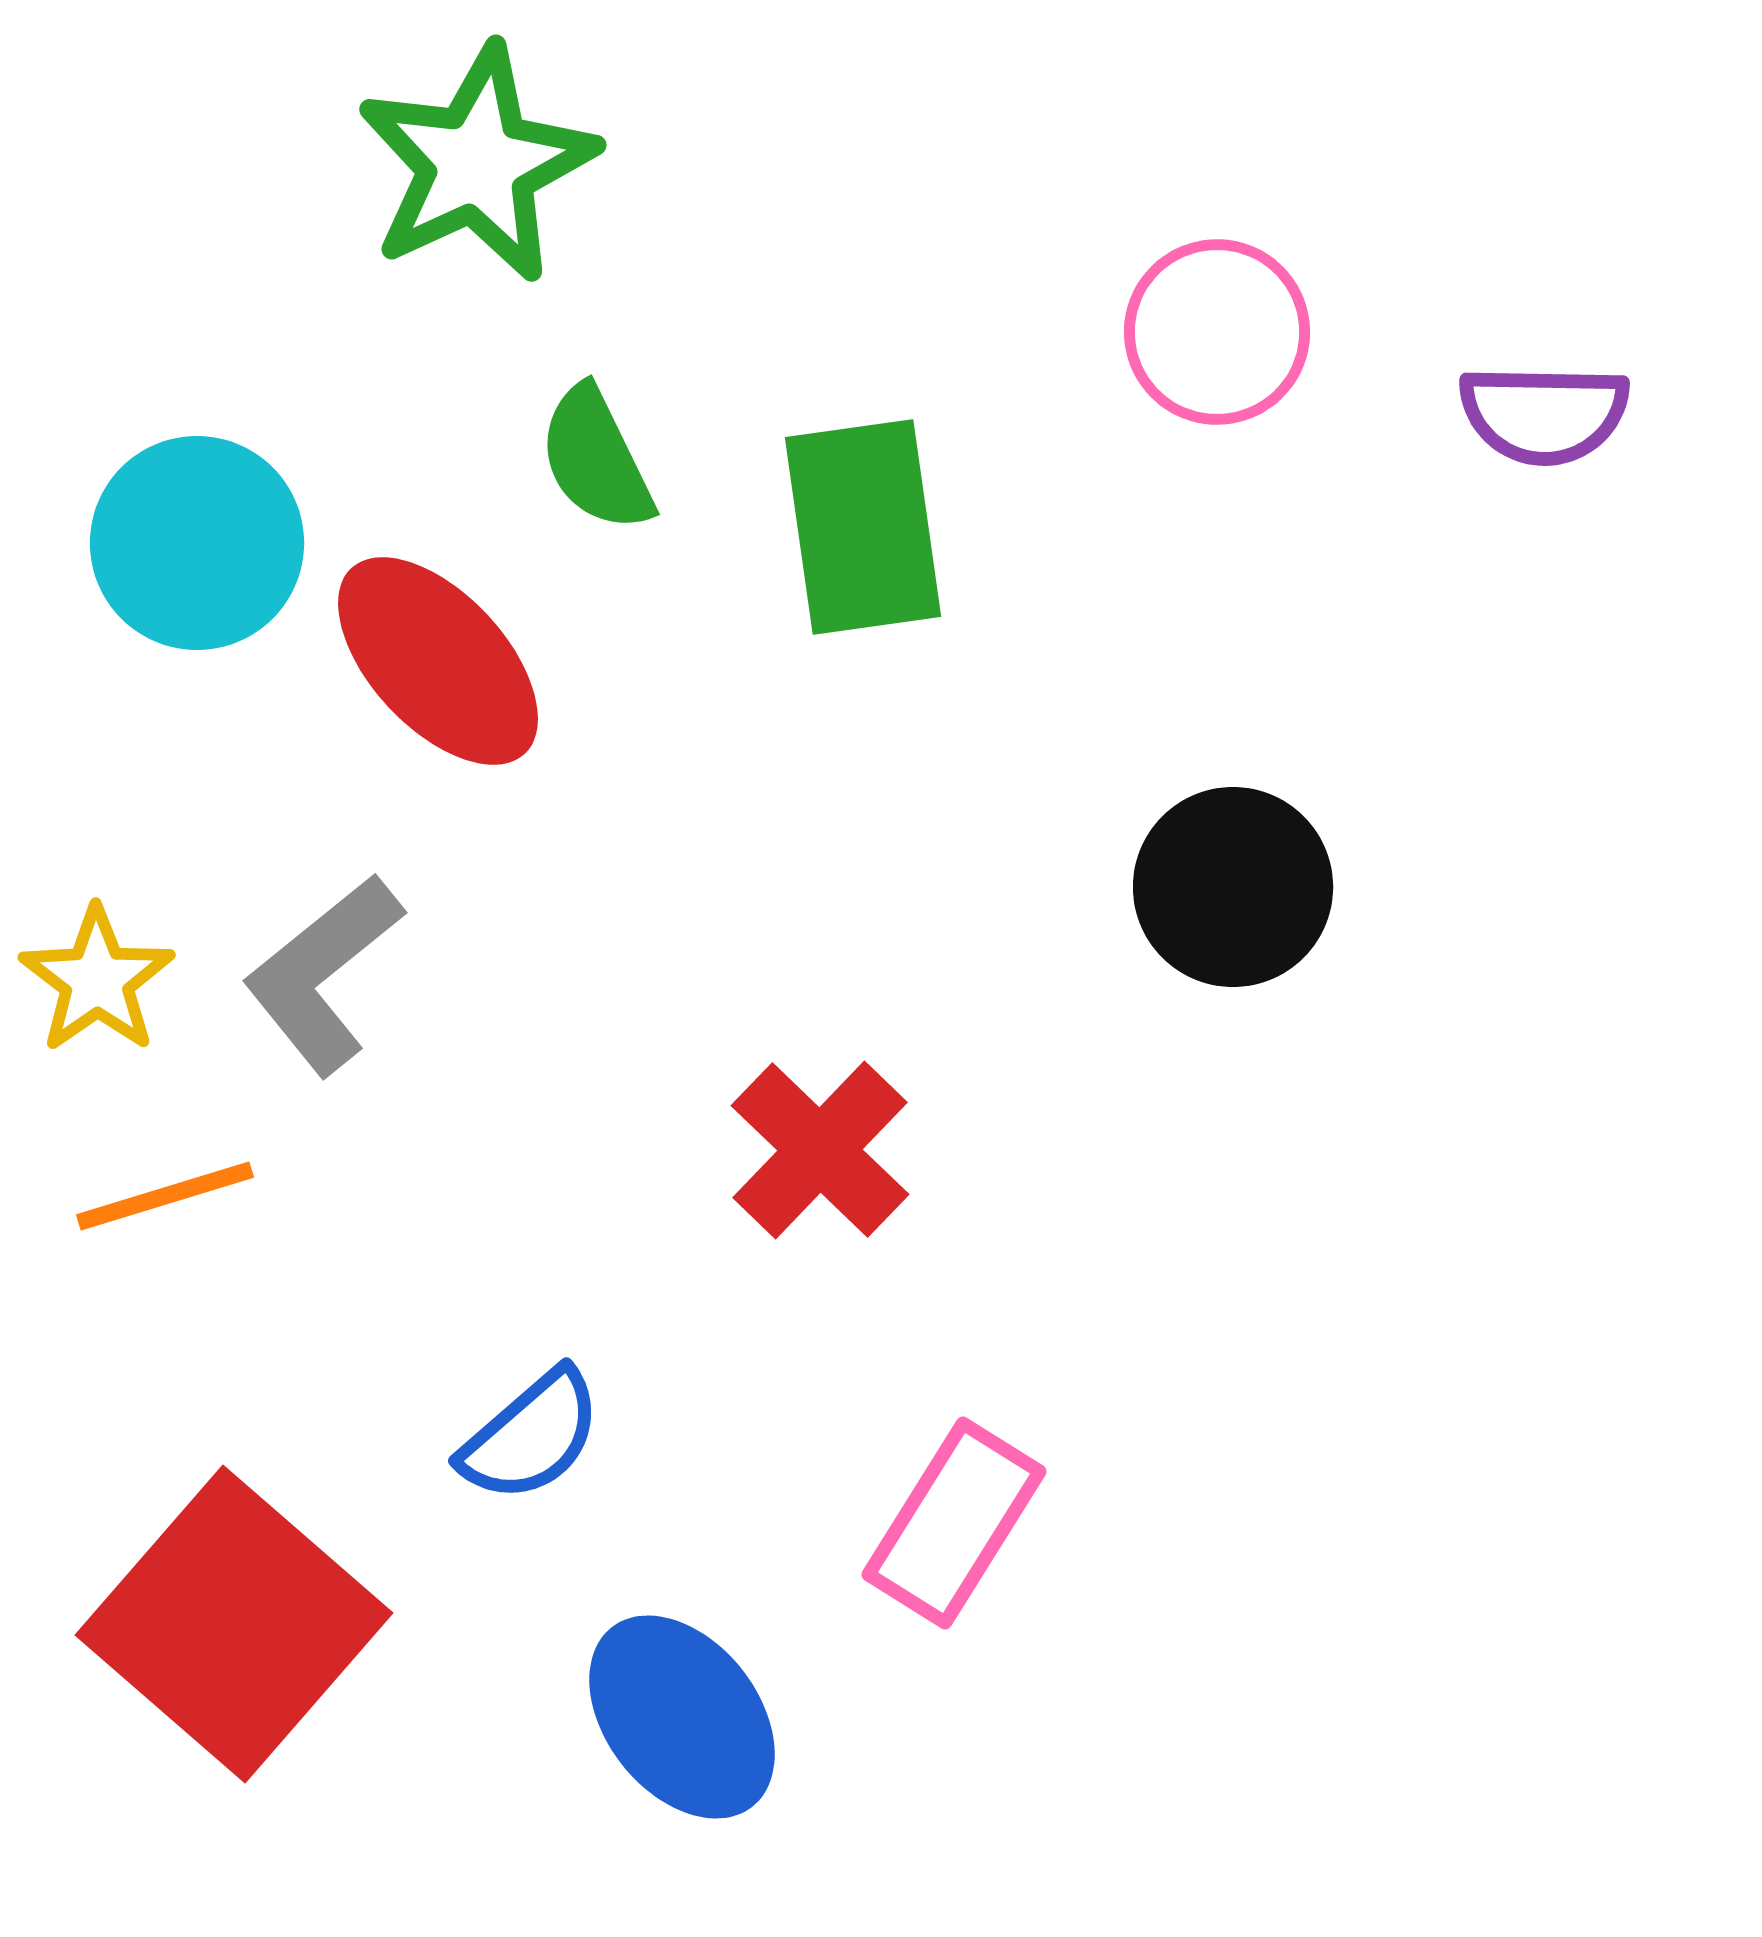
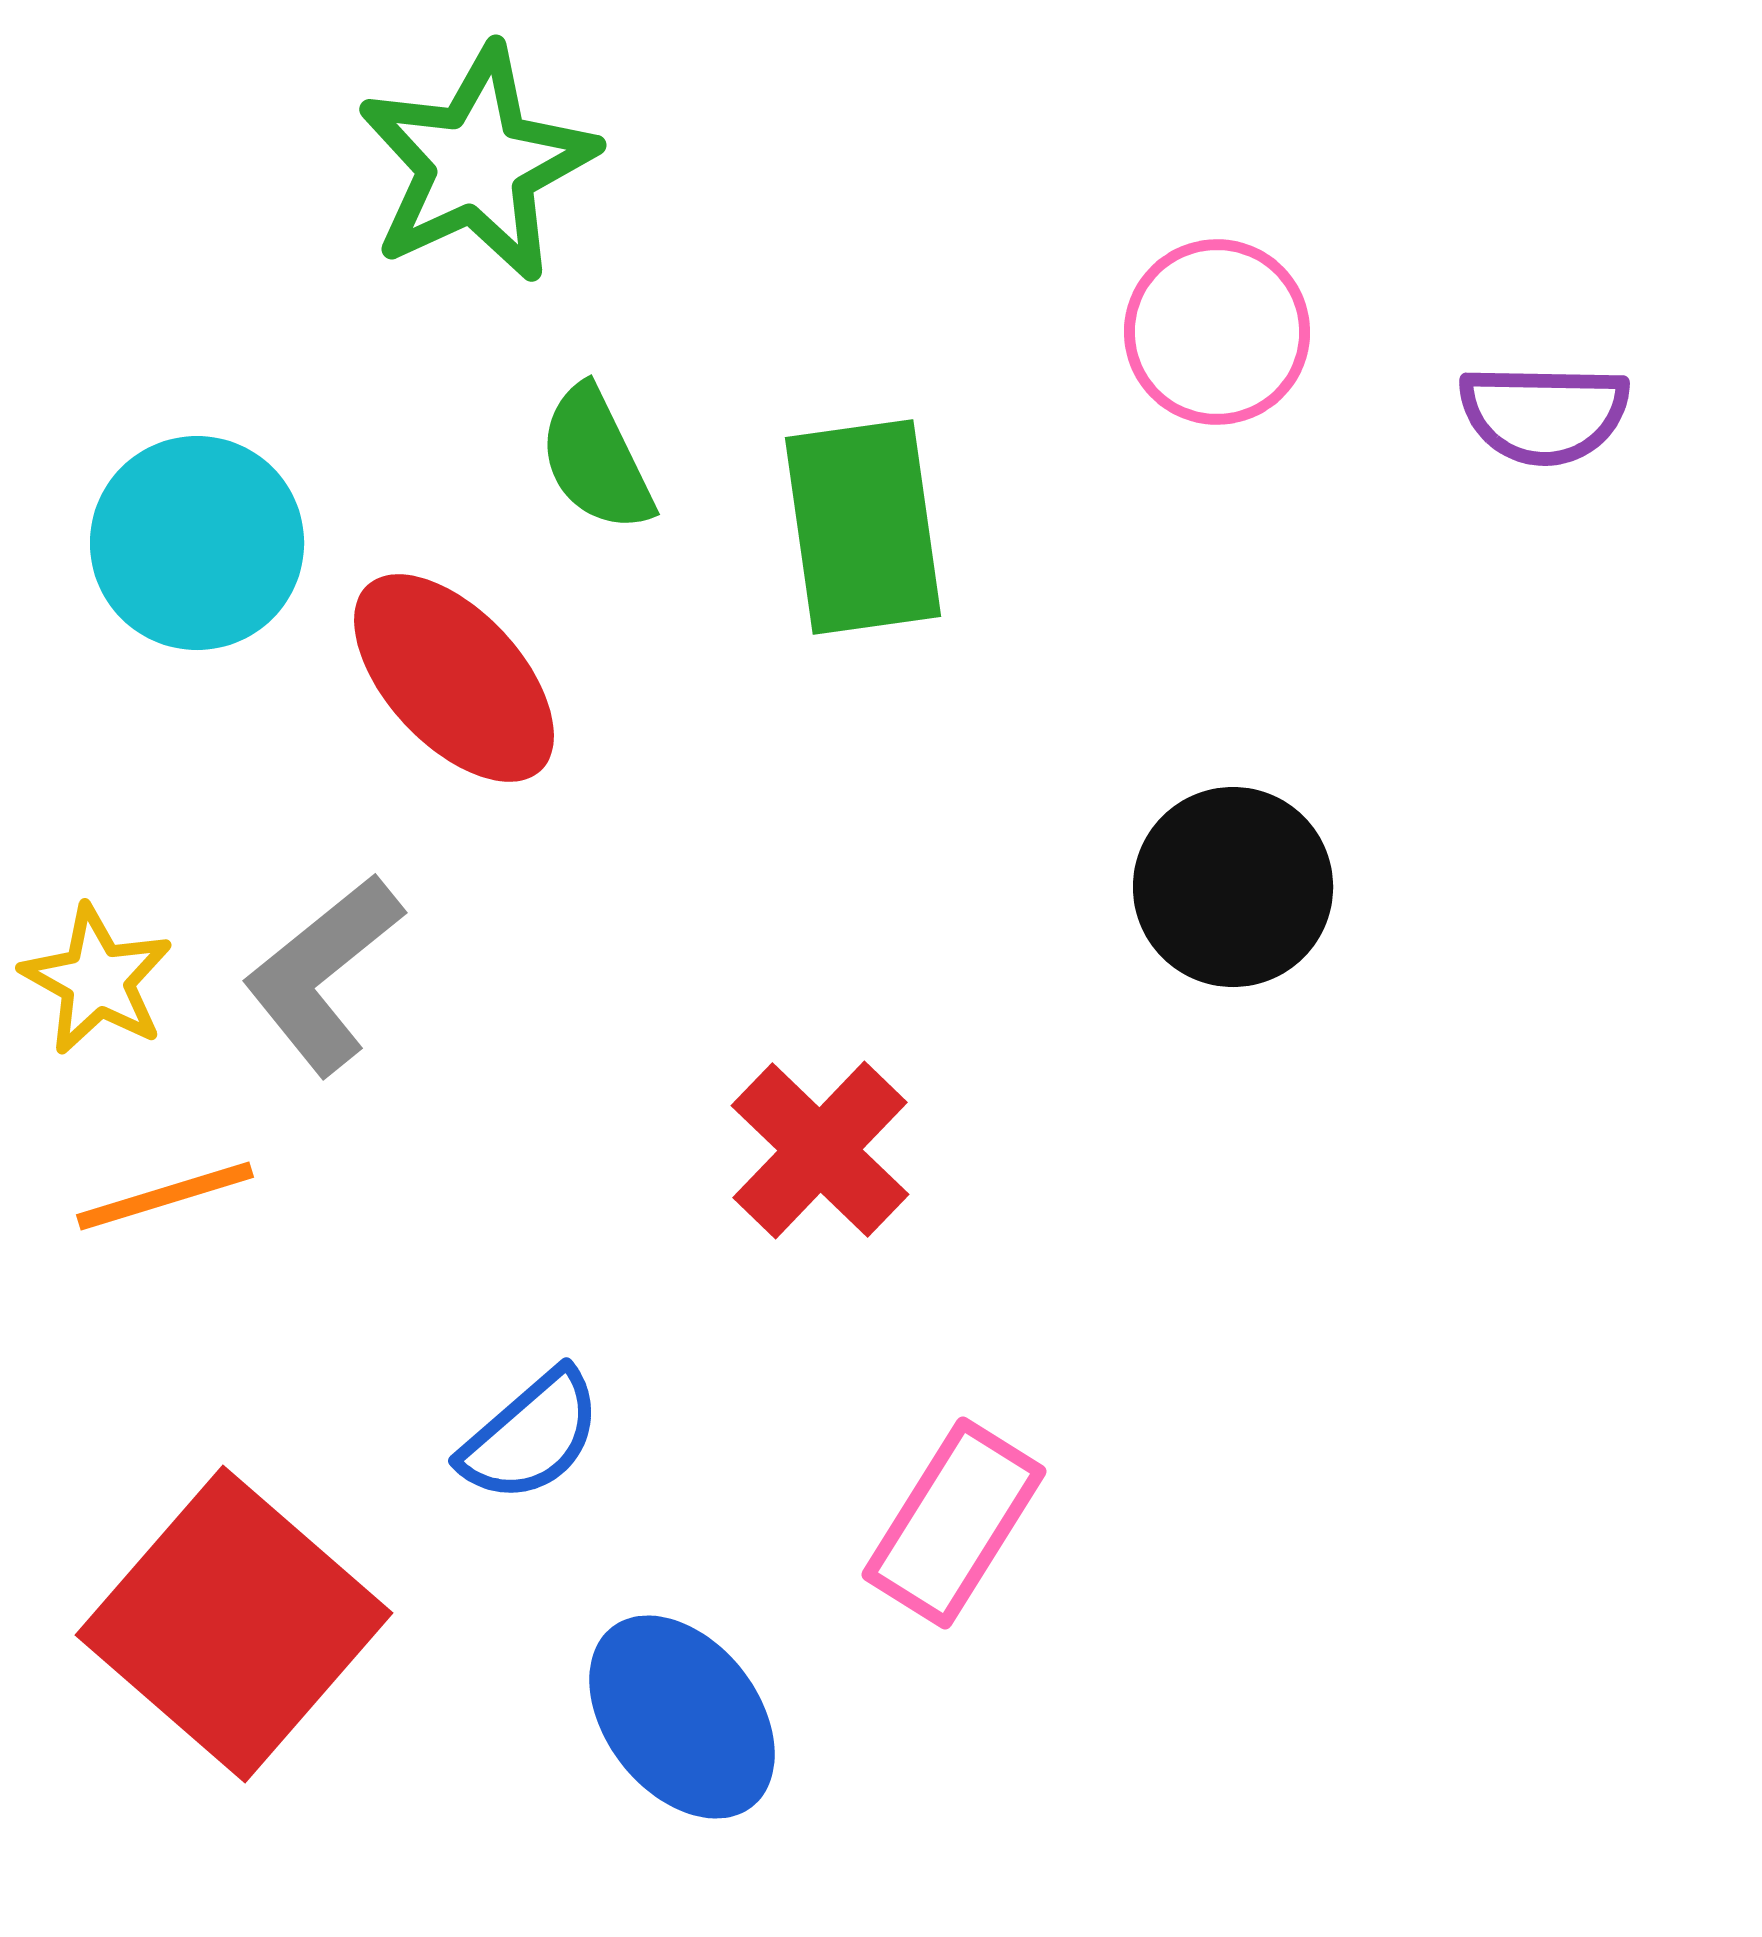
red ellipse: moved 16 px right, 17 px down
yellow star: rotated 8 degrees counterclockwise
